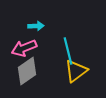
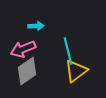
pink arrow: moved 1 px left, 1 px down
